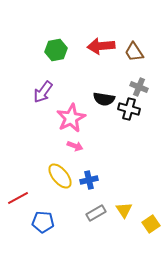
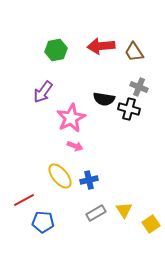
red line: moved 6 px right, 2 px down
